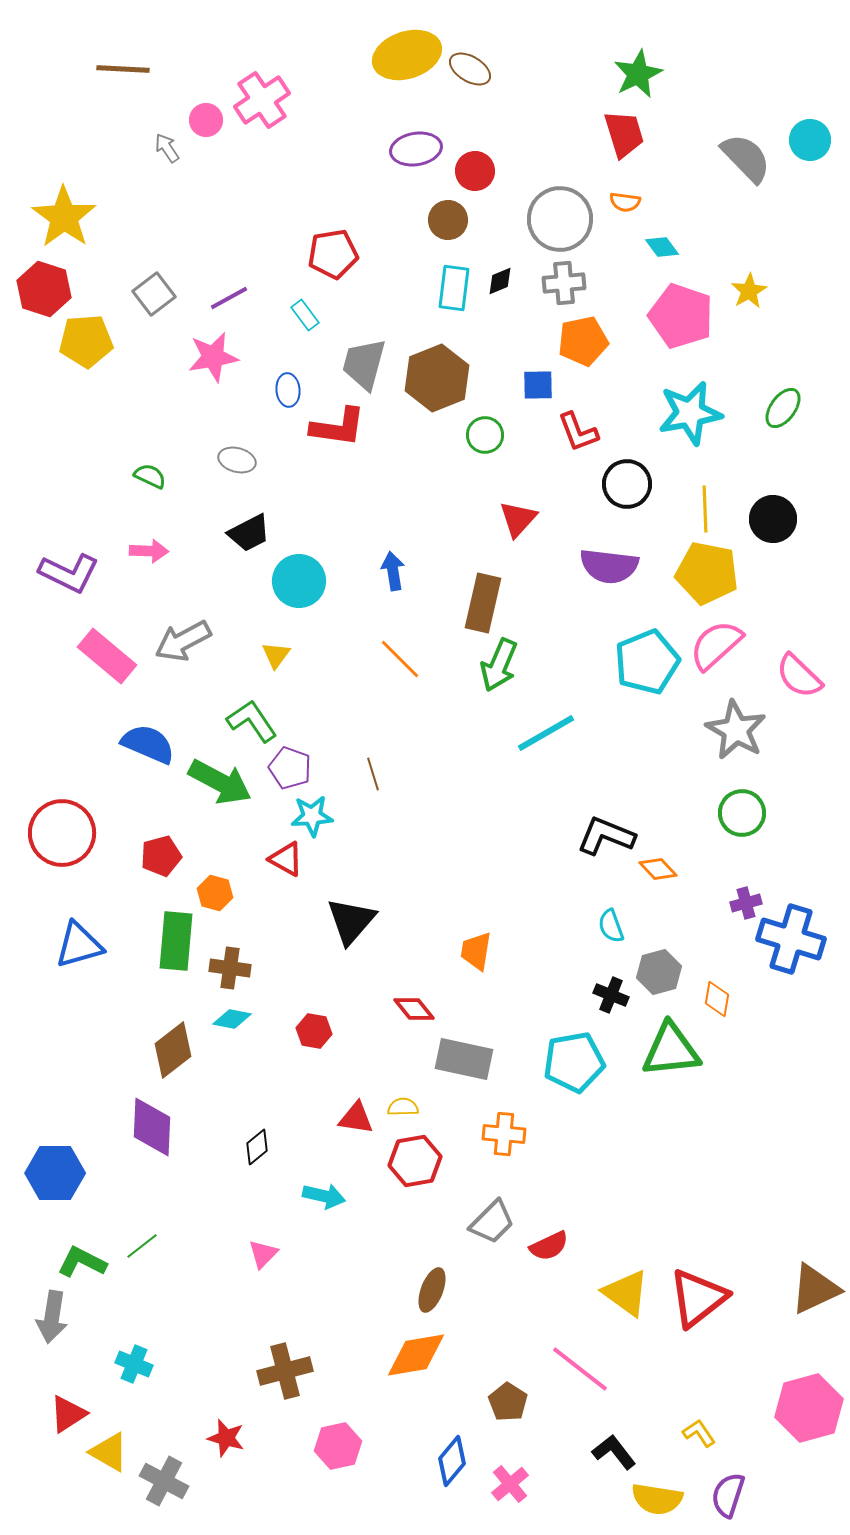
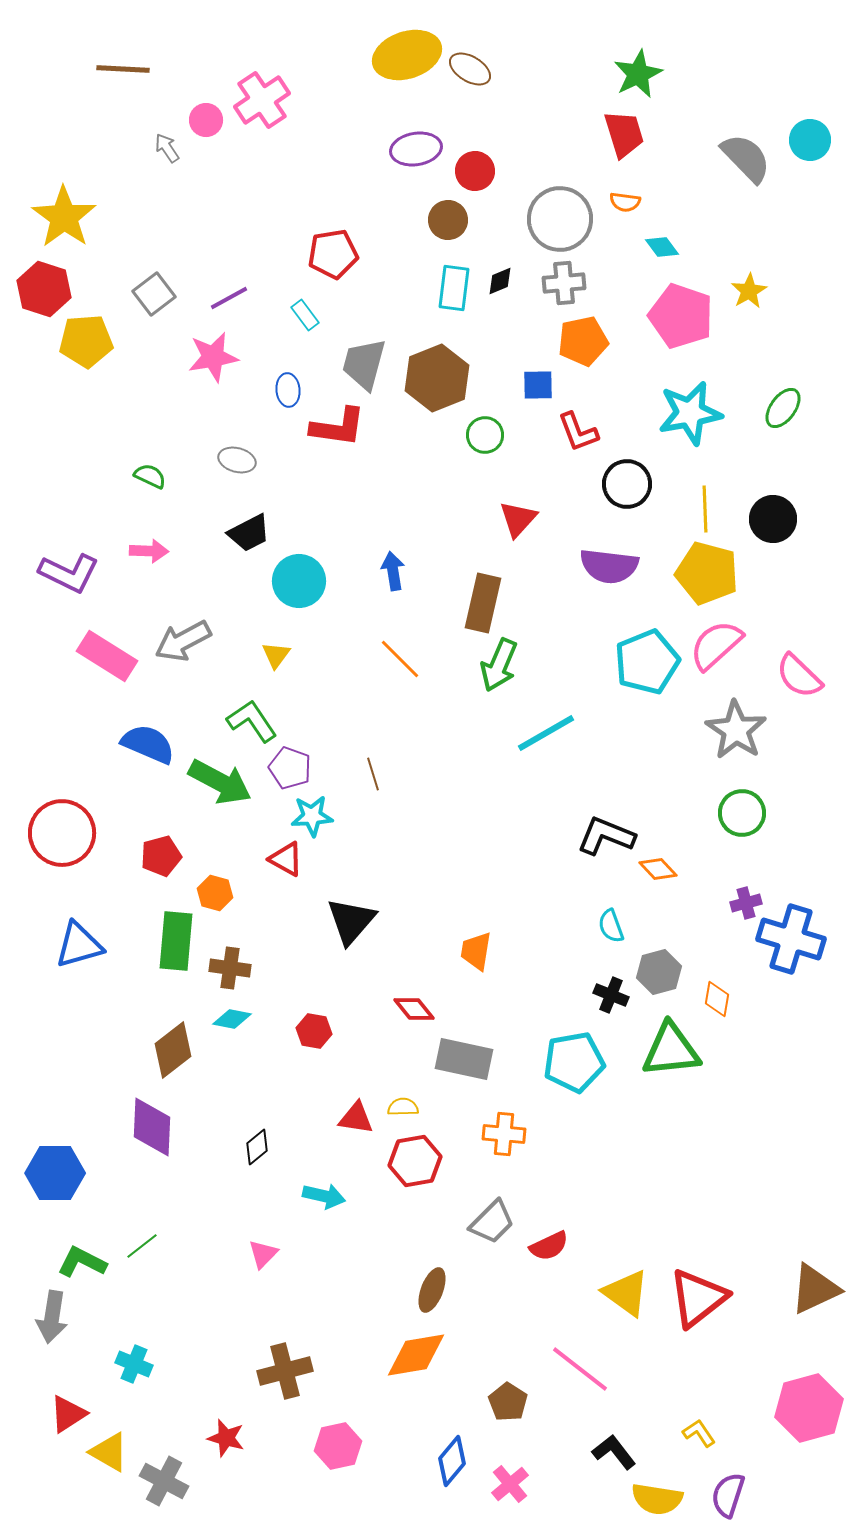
yellow pentagon at (707, 573): rotated 4 degrees clockwise
pink rectangle at (107, 656): rotated 8 degrees counterclockwise
gray star at (736, 730): rotated 4 degrees clockwise
